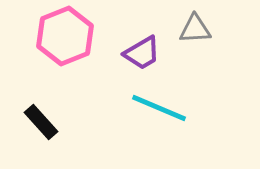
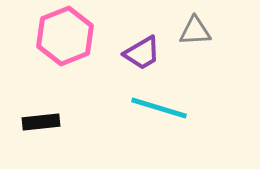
gray triangle: moved 2 px down
cyan line: rotated 6 degrees counterclockwise
black rectangle: rotated 54 degrees counterclockwise
